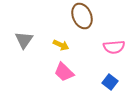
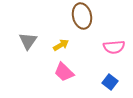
brown ellipse: rotated 10 degrees clockwise
gray triangle: moved 4 px right, 1 px down
yellow arrow: rotated 56 degrees counterclockwise
